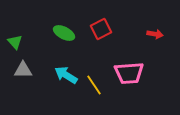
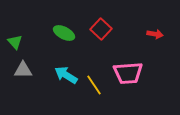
red square: rotated 20 degrees counterclockwise
pink trapezoid: moved 1 px left
